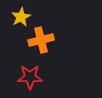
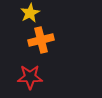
yellow star: moved 9 px right, 4 px up
